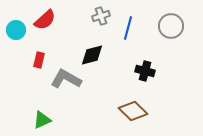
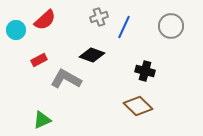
gray cross: moved 2 px left, 1 px down
blue line: moved 4 px left, 1 px up; rotated 10 degrees clockwise
black diamond: rotated 35 degrees clockwise
red rectangle: rotated 49 degrees clockwise
brown diamond: moved 5 px right, 5 px up
